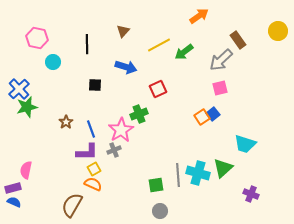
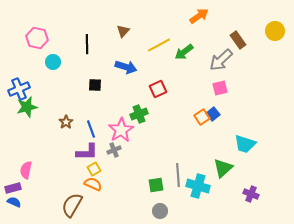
yellow circle: moved 3 px left
blue cross: rotated 20 degrees clockwise
cyan cross: moved 13 px down
